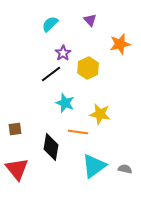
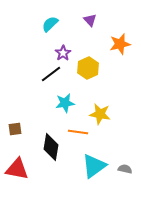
cyan star: rotated 30 degrees counterclockwise
red triangle: rotated 40 degrees counterclockwise
